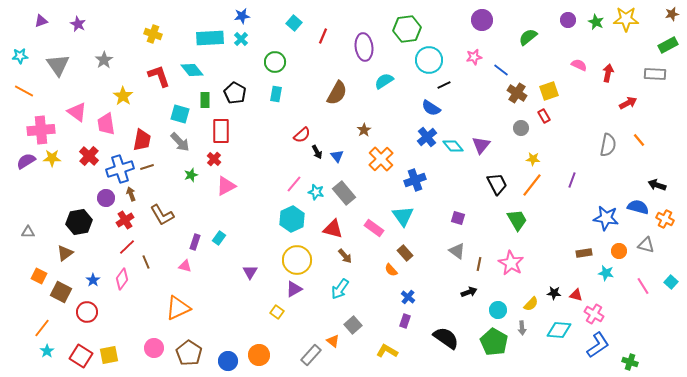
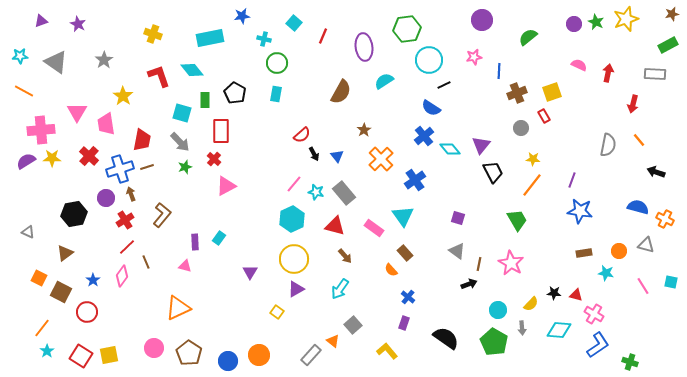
yellow star at (626, 19): rotated 20 degrees counterclockwise
purple circle at (568, 20): moved 6 px right, 4 px down
cyan rectangle at (210, 38): rotated 8 degrees counterclockwise
cyan cross at (241, 39): moved 23 px right; rotated 32 degrees counterclockwise
green circle at (275, 62): moved 2 px right, 1 px down
gray triangle at (58, 65): moved 2 px left, 3 px up; rotated 20 degrees counterclockwise
blue line at (501, 70): moved 2 px left, 1 px down; rotated 56 degrees clockwise
yellow square at (549, 91): moved 3 px right, 1 px down
brown semicircle at (337, 93): moved 4 px right, 1 px up
brown cross at (517, 93): rotated 36 degrees clockwise
red arrow at (628, 103): moved 5 px right, 1 px down; rotated 132 degrees clockwise
pink triangle at (77, 112): rotated 25 degrees clockwise
cyan square at (180, 114): moved 2 px right, 1 px up
blue cross at (427, 137): moved 3 px left, 1 px up
cyan diamond at (453, 146): moved 3 px left, 3 px down
black arrow at (317, 152): moved 3 px left, 2 px down
green star at (191, 175): moved 6 px left, 8 px up
blue cross at (415, 180): rotated 15 degrees counterclockwise
black trapezoid at (497, 184): moved 4 px left, 12 px up
black arrow at (657, 185): moved 1 px left, 13 px up
brown L-shape at (162, 215): rotated 110 degrees counterclockwise
blue star at (606, 218): moved 26 px left, 7 px up
black hexagon at (79, 222): moved 5 px left, 8 px up
red triangle at (333, 229): moved 2 px right, 3 px up
gray triangle at (28, 232): rotated 24 degrees clockwise
purple rectangle at (195, 242): rotated 21 degrees counterclockwise
yellow circle at (297, 260): moved 3 px left, 1 px up
orange square at (39, 276): moved 2 px down
pink diamond at (122, 279): moved 3 px up
cyan square at (671, 282): rotated 32 degrees counterclockwise
purple triangle at (294, 289): moved 2 px right
black arrow at (469, 292): moved 8 px up
purple rectangle at (405, 321): moved 1 px left, 2 px down
yellow L-shape at (387, 351): rotated 20 degrees clockwise
